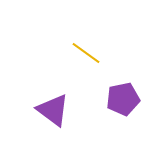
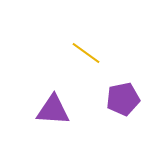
purple triangle: rotated 33 degrees counterclockwise
